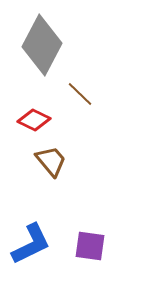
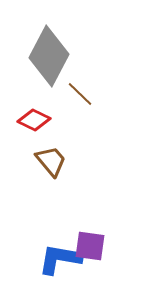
gray diamond: moved 7 px right, 11 px down
blue L-shape: moved 29 px right, 15 px down; rotated 144 degrees counterclockwise
